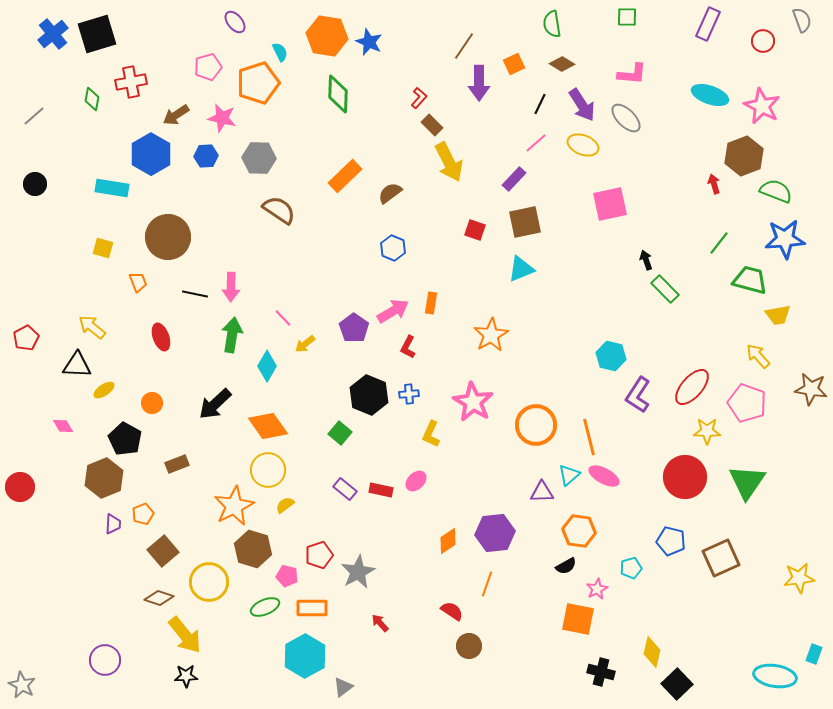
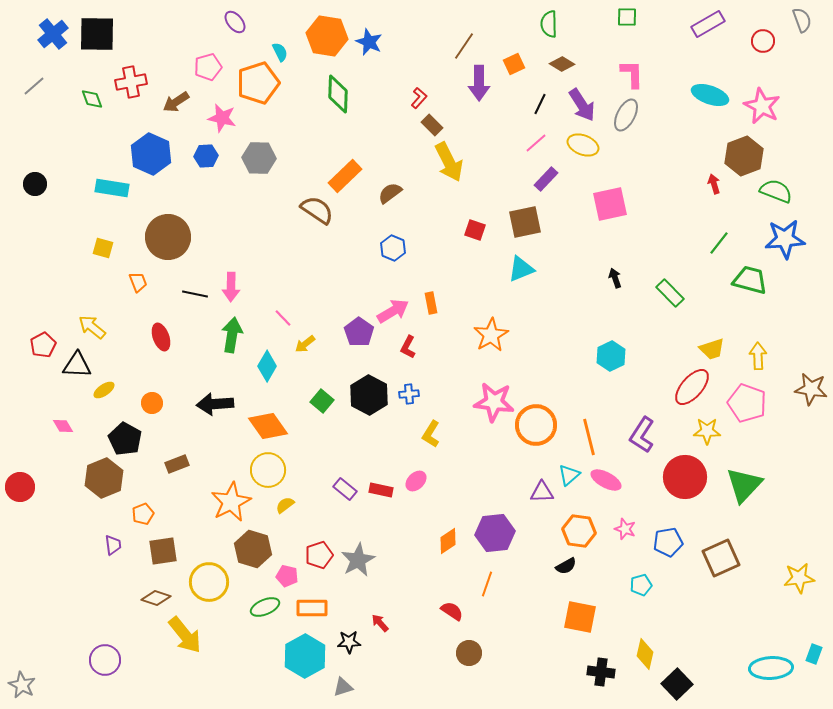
green semicircle at (552, 24): moved 3 px left; rotated 8 degrees clockwise
purple rectangle at (708, 24): rotated 36 degrees clockwise
black square at (97, 34): rotated 18 degrees clockwise
pink L-shape at (632, 74): rotated 96 degrees counterclockwise
green diamond at (92, 99): rotated 30 degrees counterclockwise
brown arrow at (176, 115): moved 13 px up
gray line at (34, 116): moved 30 px up
gray ellipse at (626, 118): moved 3 px up; rotated 72 degrees clockwise
blue hexagon at (151, 154): rotated 6 degrees counterclockwise
purple rectangle at (514, 179): moved 32 px right
brown semicircle at (279, 210): moved 38 px right
black arrow at (646, 260): moved 31 px left, 18 px down
green rectangle at (665, 289): moved 5 px right, 4 px down
orange rectangle at (431, 303): rotated 20 degrees counterclockwise
yellow trapezoid at (778, 315): moved 66 px left, 34 px down; rotated 8 degrees counterclockwise
purple pentagon at (354, 328): moved 5 px right, 4 px down
red pentagon at (26, 338): moved 17 px right, 7 px down
cyan hexagon at (611, 356): rotated 20 degrees clockwise
yellow arrow at (758, 356): rotated 40 degrees clockwise
black hexagon at (369, 395): rotated 6 degrees clockwise
purple L-shape at (638, 395): moved 4 px right, 40 px down
pink star at (473, 402): moved 21 px right; rotated 24 degrees counterclockwise
black arrow at (215, 404): rotated 39 degrees clockwise
green square at (340, 433): moved 18 px left, 32 px up
yellow L-shape at (431, 434): rotated 8 degrees clockwise
pink ellipse at (604, 476): moved 2 px right, 4 px down
green triangle at (747, 482): moved 3 px left, 3 px down; rotated 9 degrees clockwise
orange star at (234, 506): moved 3 px left, 4 px up
purple trapezoid at (113, 524): moved 21 px down; rotated 10 degrees counterclockwise
blue pentagon at (671, 541): moved 3 px left, 1 px down; rotated 24 degrees counterclockwise
brown square at (163, 551): rotated 32 degrees clockwise
cyan pentagon at (631, 568): moved 10 px right, 17 px down
gray star at (358, 572): moved 12 px up
pink star at (597, 589): moved 28 px right, 60 px up; rotated 25 degrees counterclockwise
brown diamond at (159, 598): moved 3 px left
orange square at (578, 619): moved 2 px right, 2 px up
brown circle at (469, 646): moved 7 px down
yellow diamond at (652, 652): moved 7 px left, 2 px down
black cross at (601, 672): rotated 8 degrees counterclockwise
black star at (186, 676): moved 163 px right, 34 px up
cyan ellipse at (775, 676): moved 4 px left, 8 px up; rotated 12 degrees counterclockwise
gray triangle at (343, 687): rotated 20 degrees clockwise
